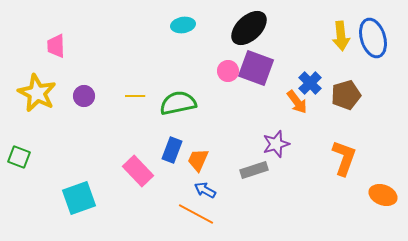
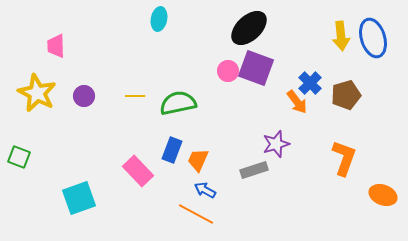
cyan ellipse: moved 24 px left, 6 px up; rotated 70 degrees counterclockwise
